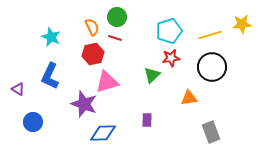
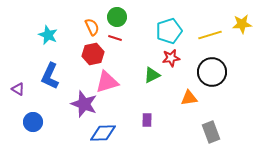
cyan star: moved 3 px left, 2 px up
black circle: moved 5 px down
green triangle: rotated 18 degrees clockwise
